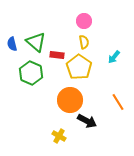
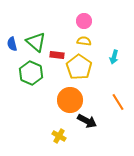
yellow semicircle: moved 1 px up; rotated 72 degrees counterclockwise
cyan arrow: rotated 24 degrees counterclockwise
